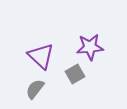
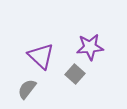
gray square: rotated 18 degrees counterclockwise
gray semicircle: moved 8 px left
